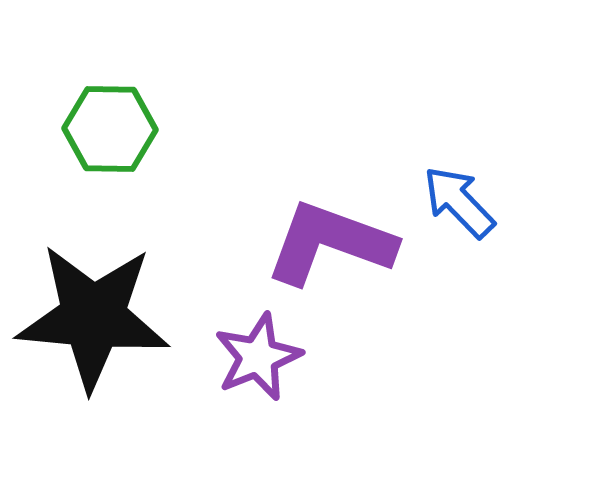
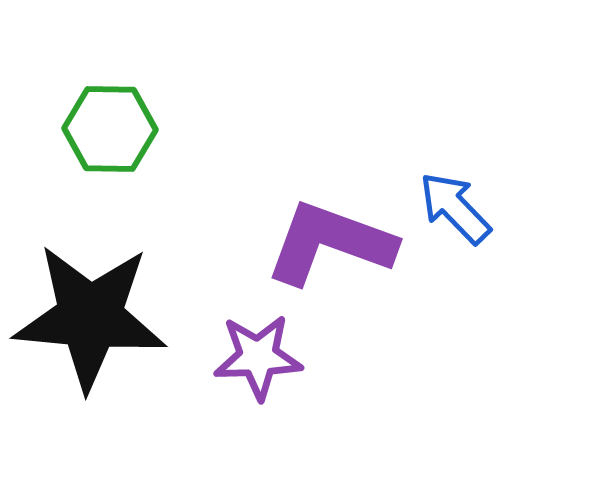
blue arrow: moved 4 px left, 6 px down
black star: moved 3 px left
purple star: rotated 20 degrees clockwise
